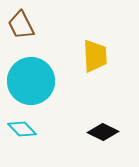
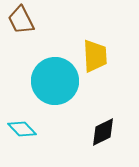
brown trapezoid: moved 5 px up
cyan circle: moved 24 px right
black diamond: rotated 52 degrees counterclockwise
